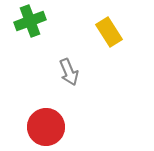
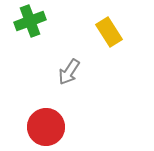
gray arrow: rotated 56 degrees clockwise
